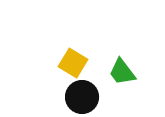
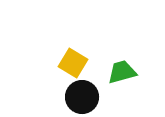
green trapezoid: rotated 112 degrees clockwise
